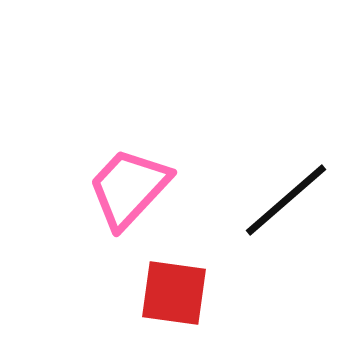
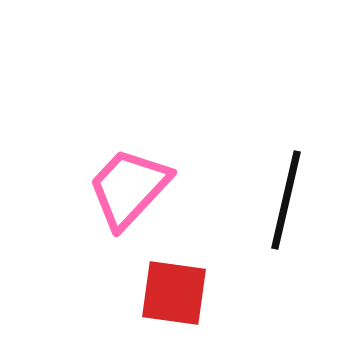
black line: rotated 36 degrees counterclockwise
